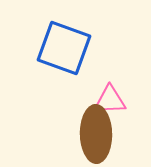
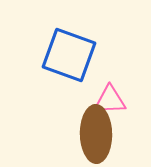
blue square: moved 5 px right, 7 px down
